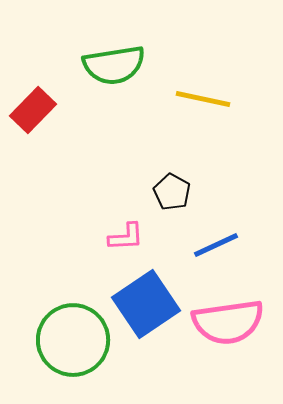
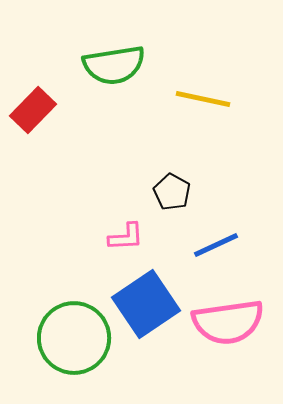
green circle: moved 1 px right, 2 px up
